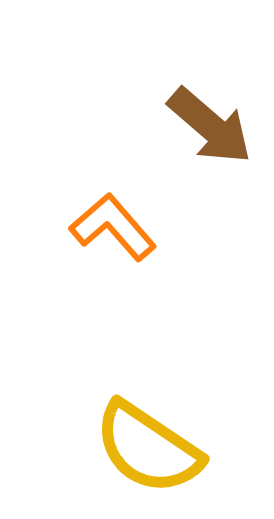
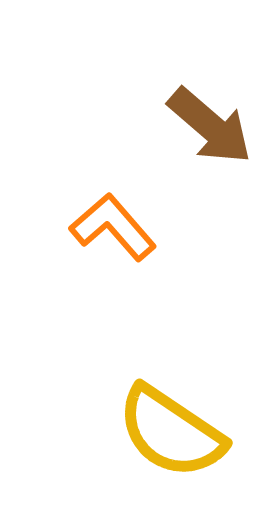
yellow semicircle: moved 23 px right, 16 px up
